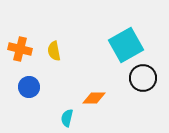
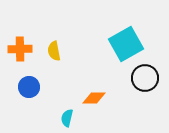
cyan square: moved 1 px up
orange cross: rotated 15 degrees counterclockwise
black circle: moved 2 px right
